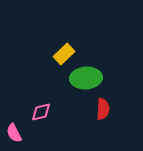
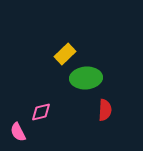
yellow rectangle: moved 1 px right
red semicircle: moved 2 px right, 1 px down
pink semicircle: moved 4 px right, 1 px up
